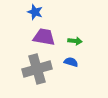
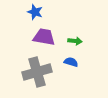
gray cross: moved 3 px down
